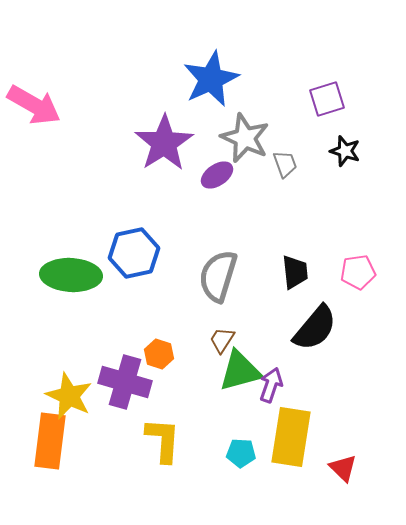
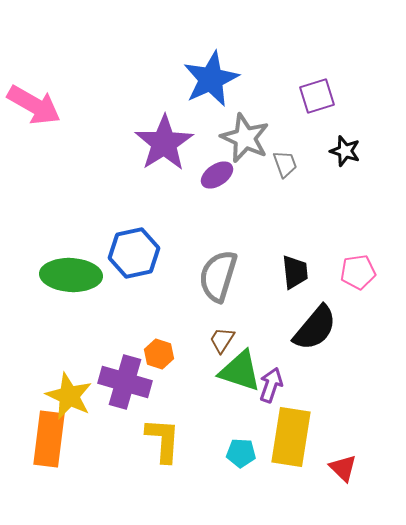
purple square: moved 10 px left, 3 px up
green triangle: rotated 33 degrees clockwise
orange rectangle: moved 1 px left, 2 px up
